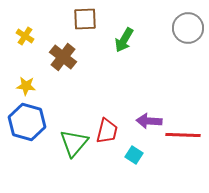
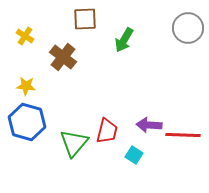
purple arrow: moved 4 px down
